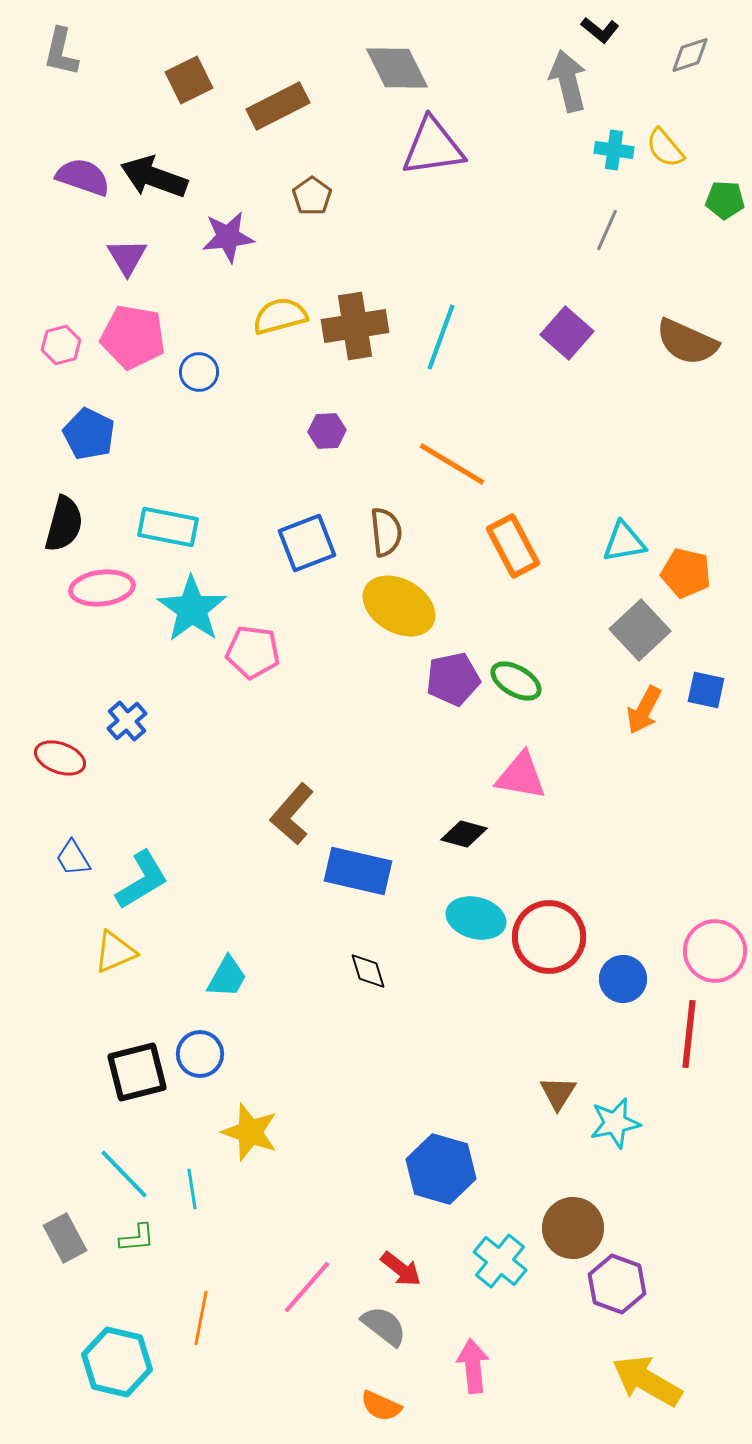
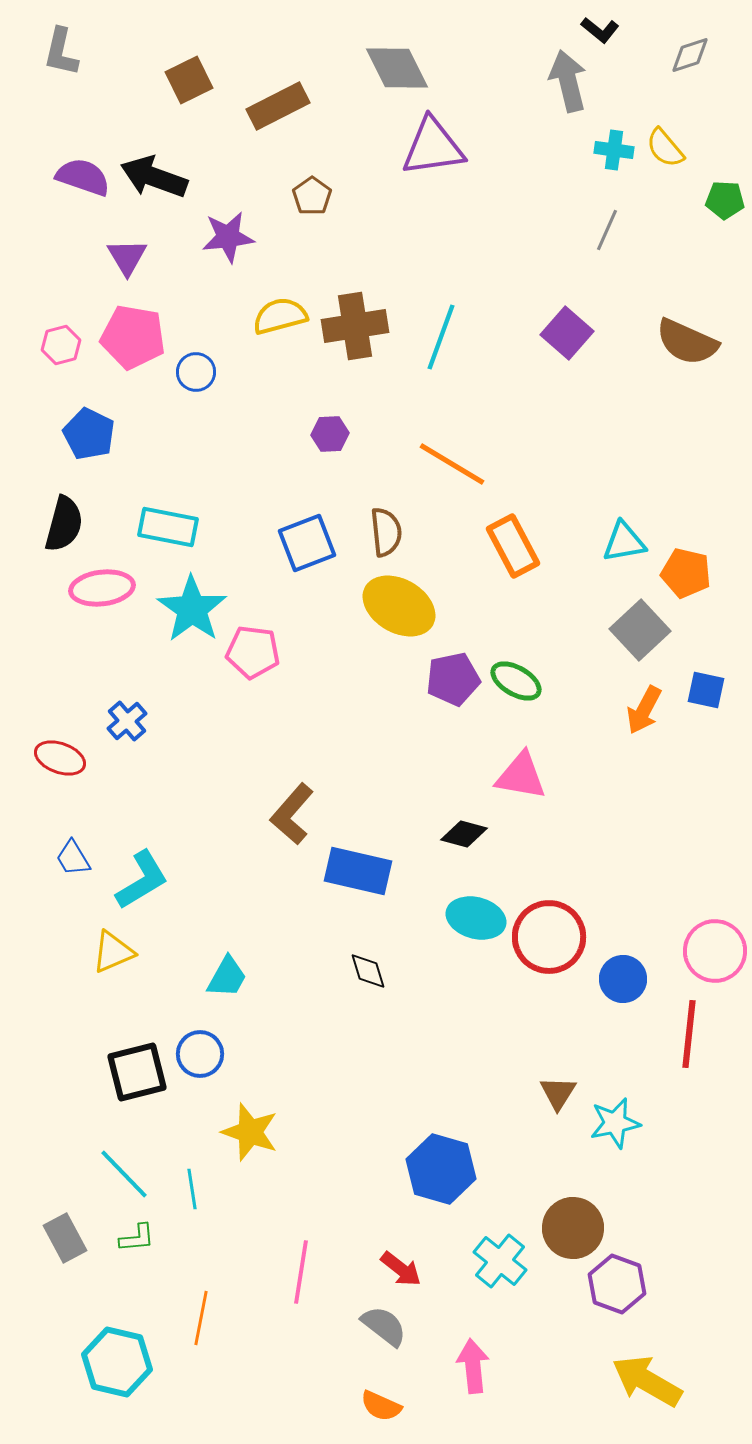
blue circle at (199, 372): moved 3 px left
purple hexagon at (327, 431): moved 3 px right, 3 px down
yellow triangle at (115, 952): moved 2 px left
pink line at (307, 1287): moved 6 px left, 15 px up; rotated 32 degrees counterclockwise
